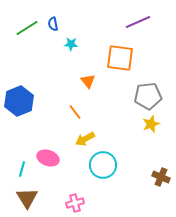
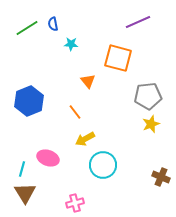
orange square: moved 2 px left; rotated 8 degrees clockwise
blue hexagon: moved 10 px right
brown triangle: moved 2 px left, 5 px up
